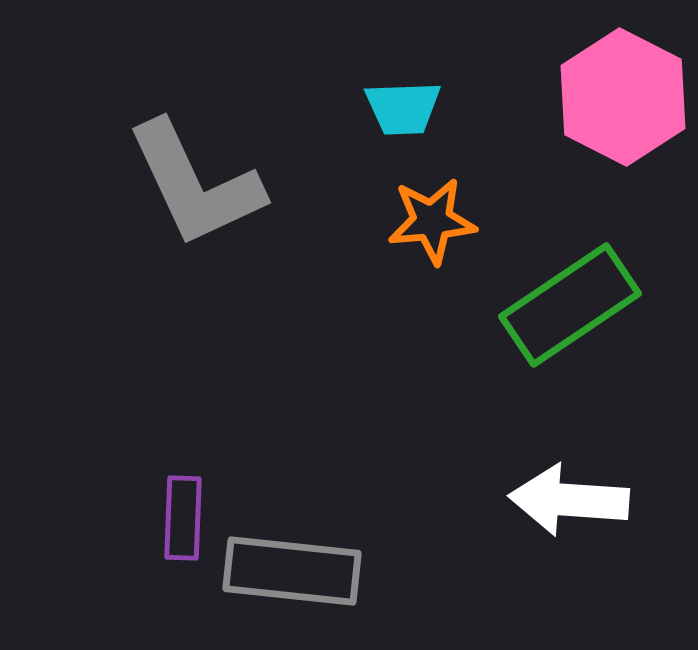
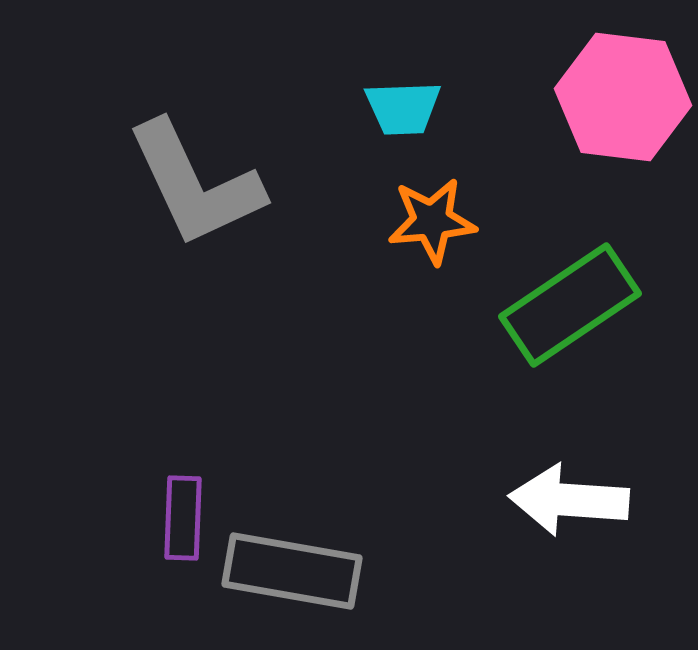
pink hexagon: rotated 20 degrees counterclockwise
gray rectangle: rotated 4 degrees clockwise
